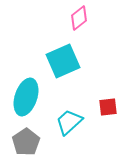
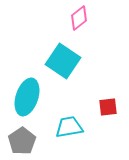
cyan square: rotated 32 degrees counterclockwise
cyan ellipse: moved 1 px right
cyan trapezoid: moved 5 px down; rotated 32 degrees clockwise
gray pentagon: moved 4 px left, 1 px up
